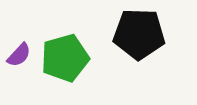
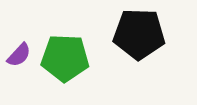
green pentagon: rotated 18 degrees clockwise
